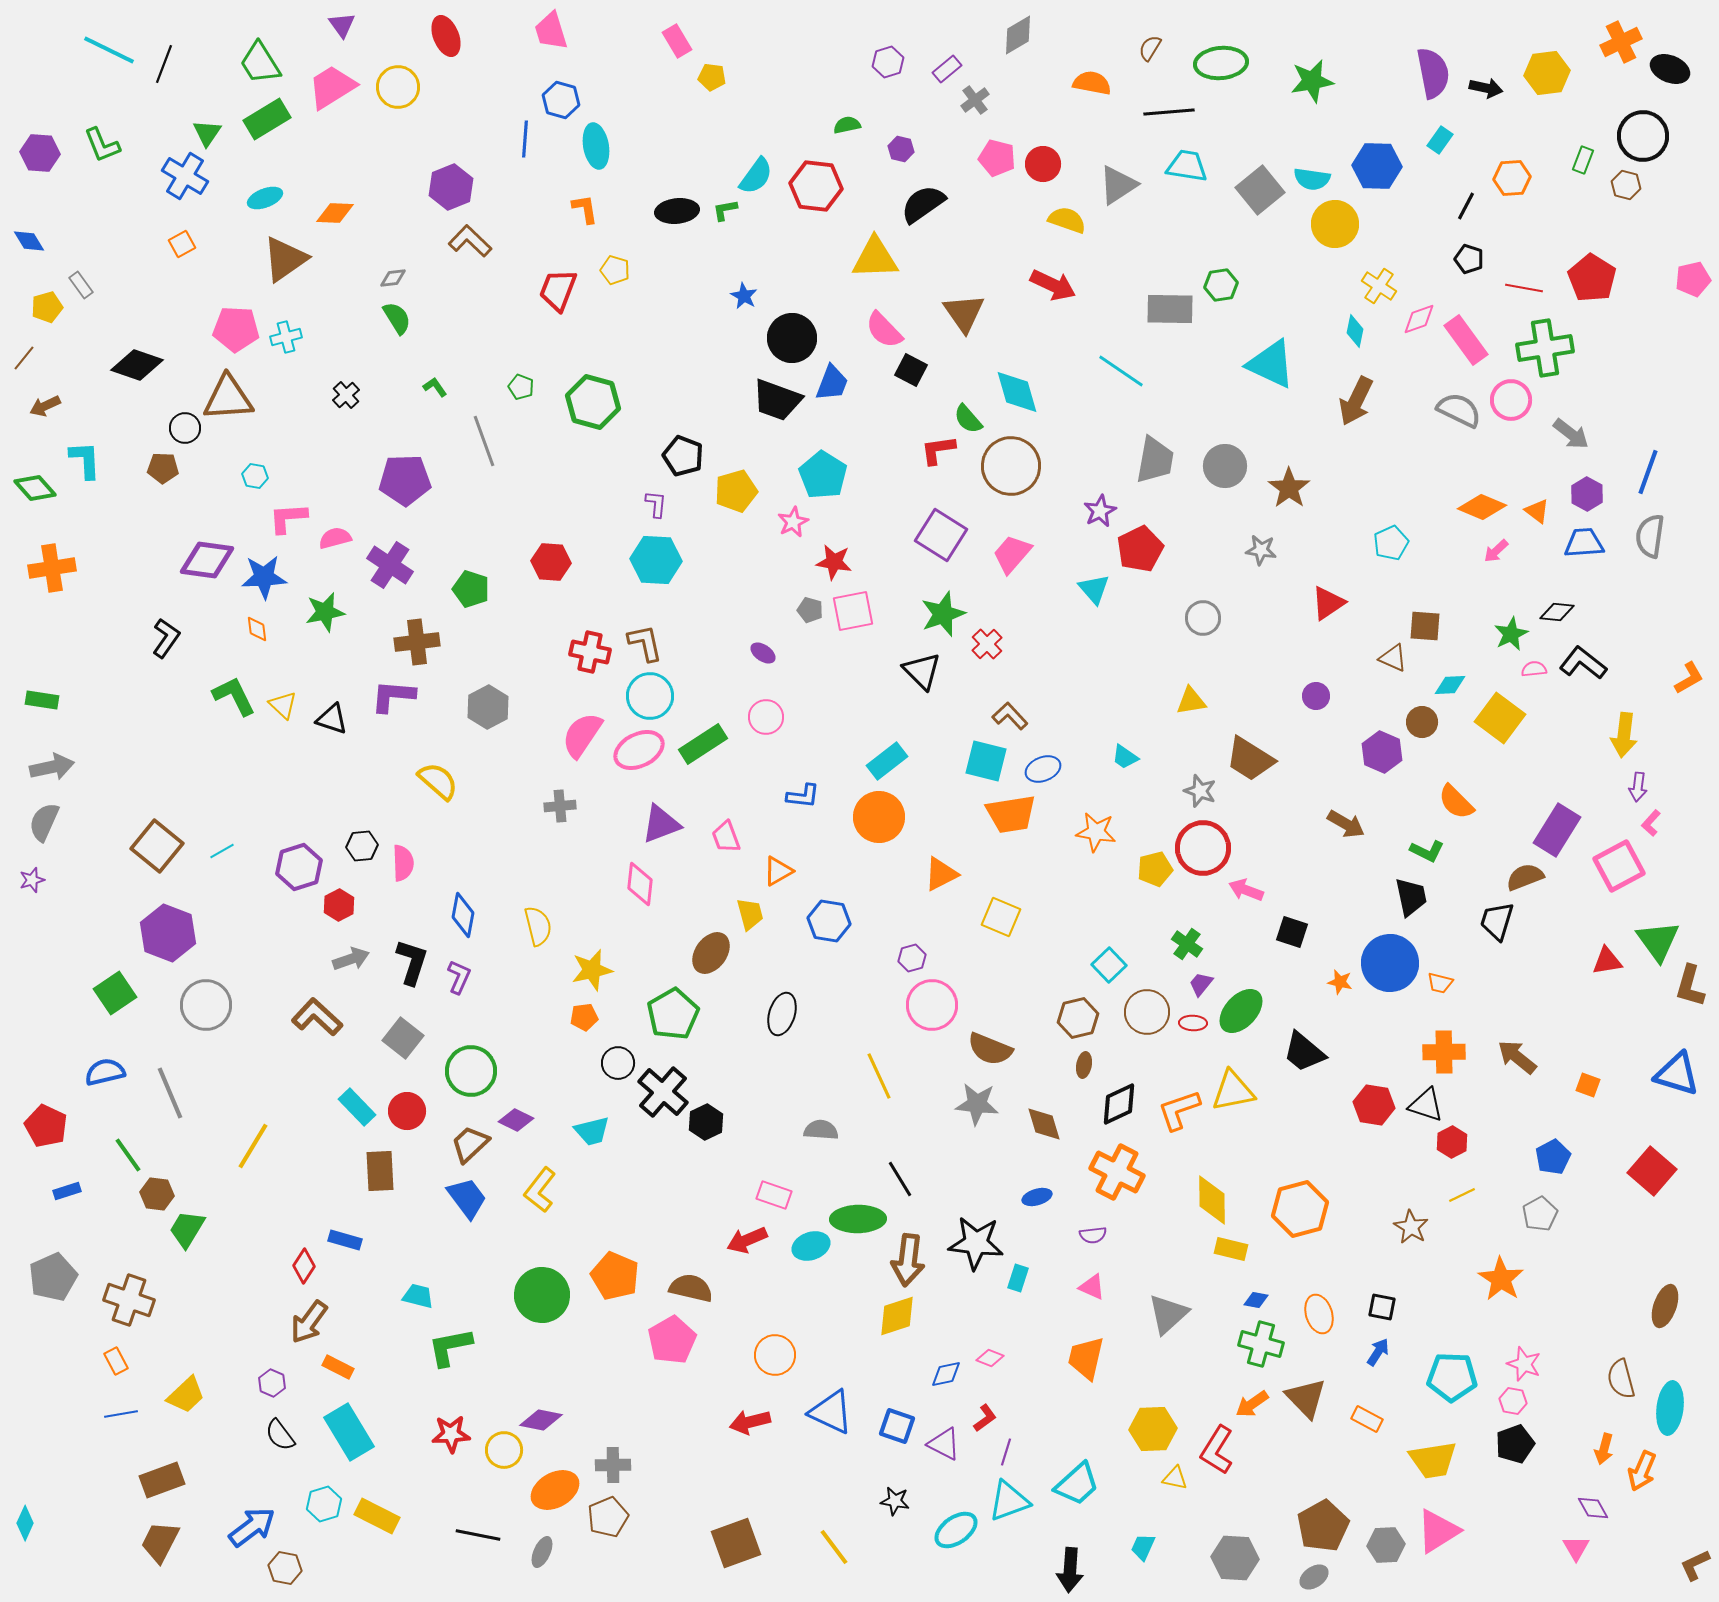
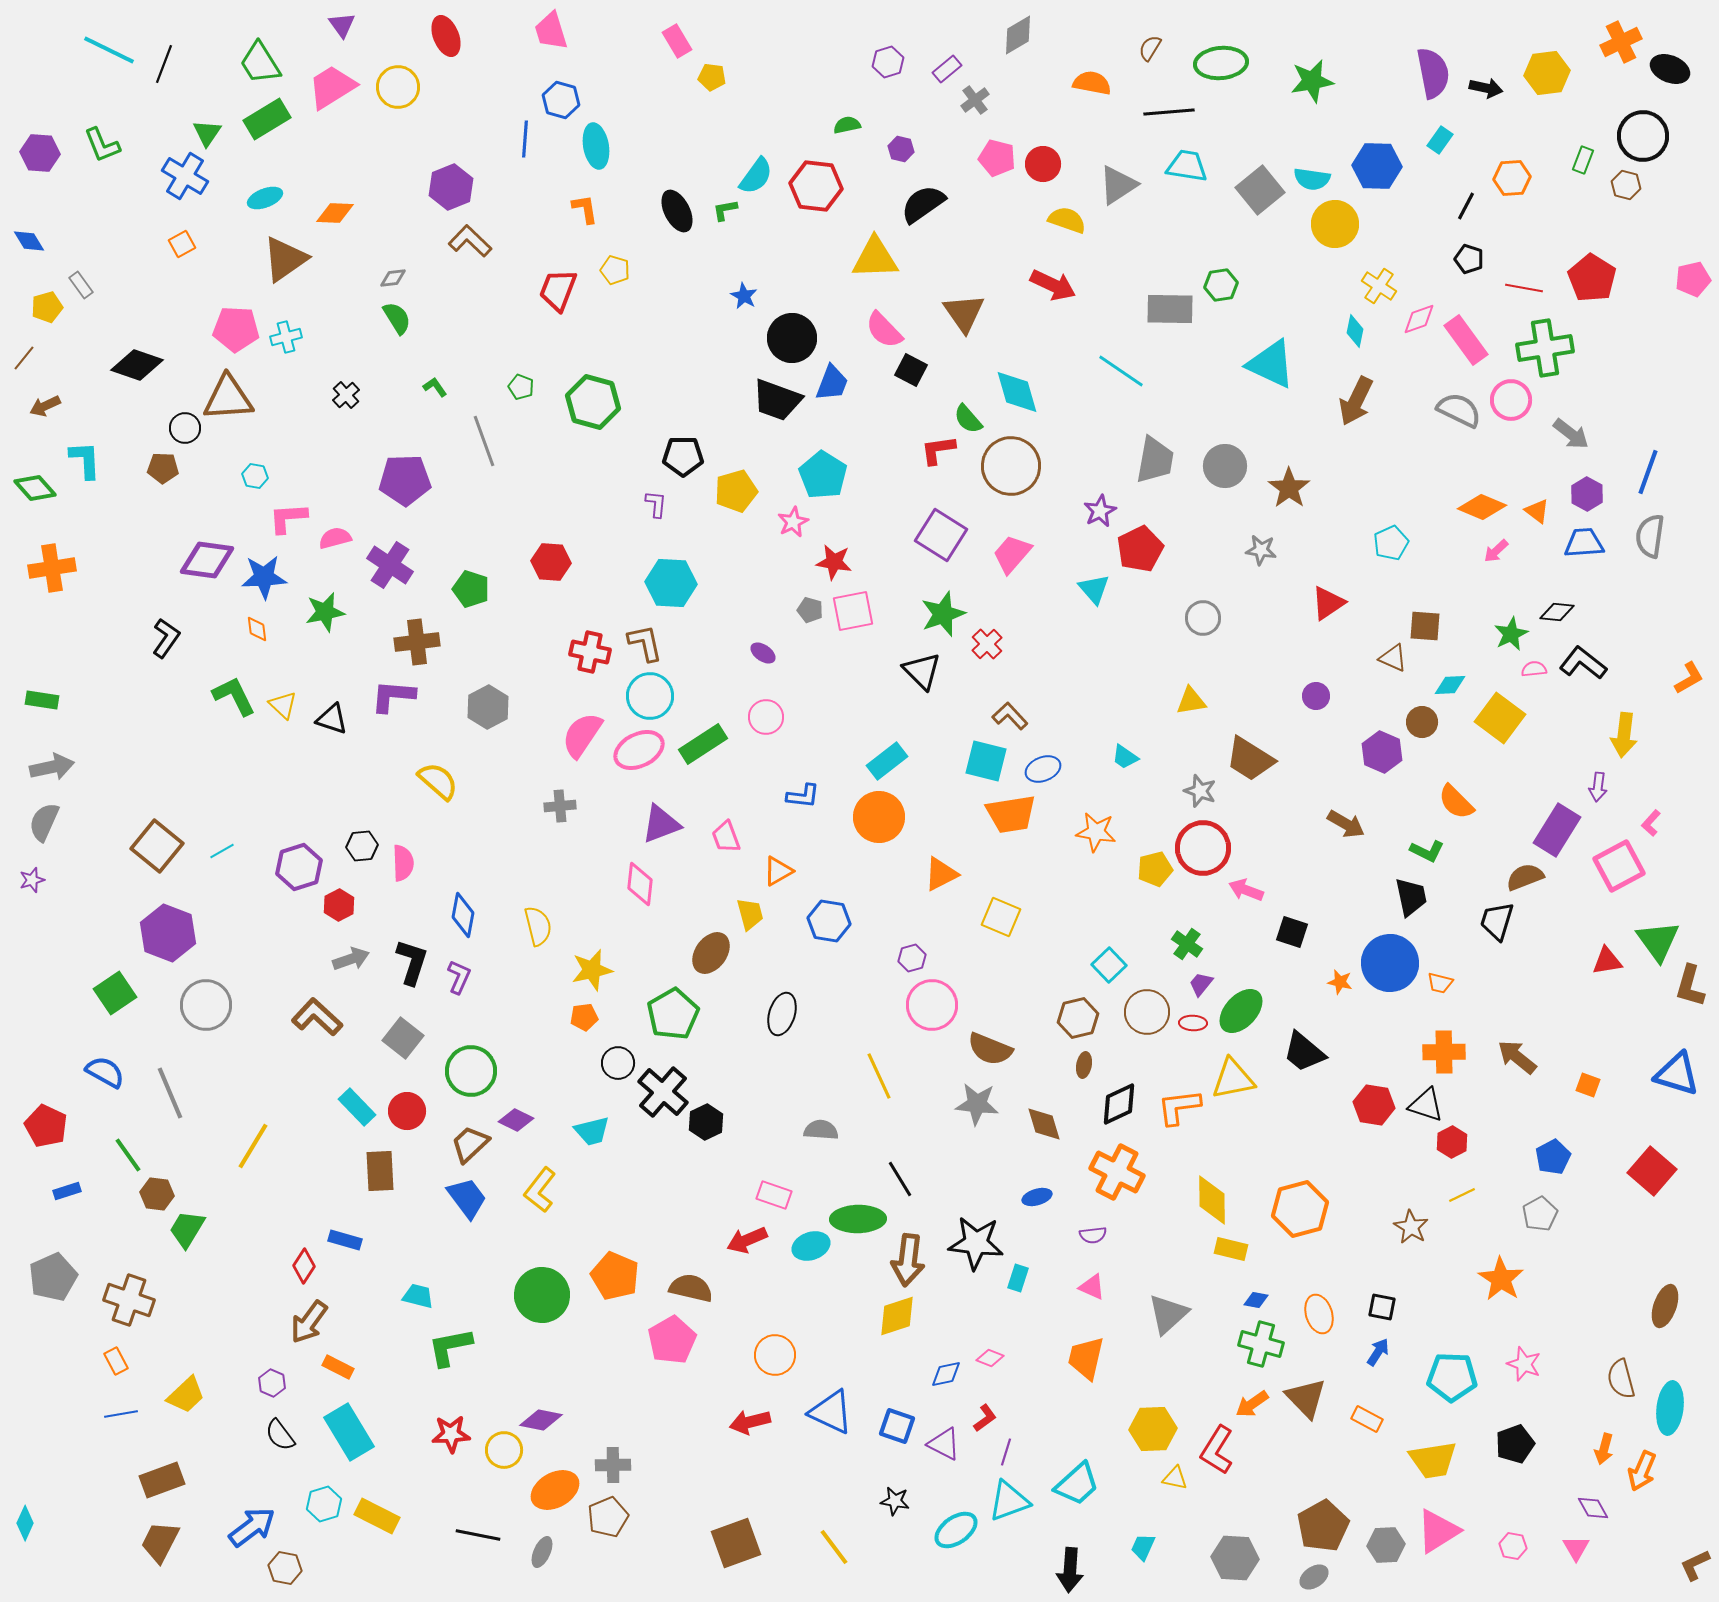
black ellipse at (677, 211): rotated 69 degrees clockwise
black pentagon at (683, 456): rotated 21 degrees counterclockwise
cyan hexagon at (656, 560): moved 15 px right, 23 px down
purple arrow at (1638, 787): moved 40 px left
blue semicircle at (105, 1072): rotated 42 degrees clockwise
yellow triangle at (1233, 1091): moved 12 px up
orange L-shape at (1179, 1110): moved 3 px up; rotated 12 degrees clockwise
pink hexagon at (1513, 1401): moved 145 px down
